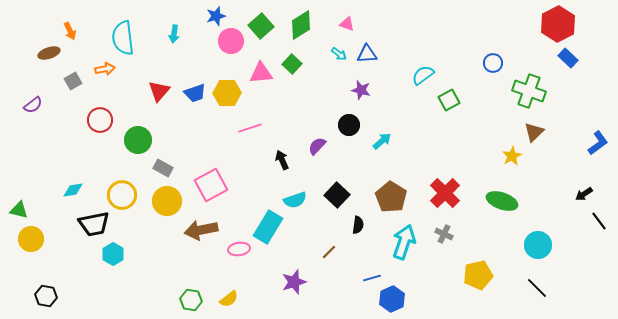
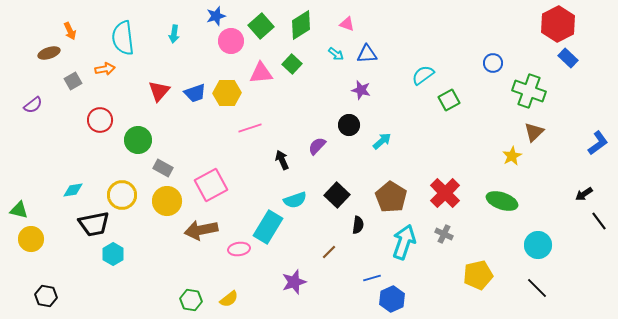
cyan arrow at (339, 54): moved 3 px left
